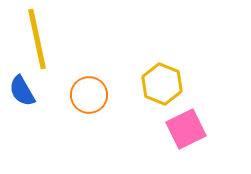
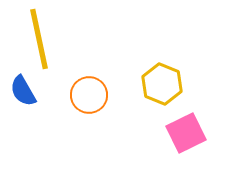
yellow line: moved 2 px right
blue semicircle: moved 1 px right
pink square: moved 4 px down
